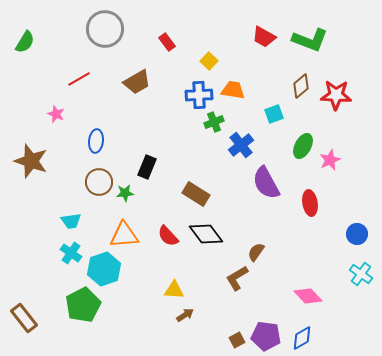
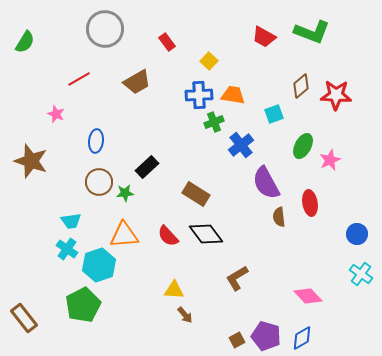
green L-shape at (310, 40): moved 2 px right, 8 px up
orange trapezoid at (233, 90): moved 5 px down
black rectangle at (147, 167): rotated 25 degrees clockwise
brown semicircle at (256, 252): moved 23 px right, 35 px up; rotated 42 degrees counterclockwise
cyan cross at (71, 253): moved 4 px left, 4 px up
cyan hexagon at (104, 269): moved 5 px left, 4 px up
brown arrow at (185, 315): rotated 84 degrees clockwise
purple pentagon at (266, 336): rotated 8 degrees clockwise
